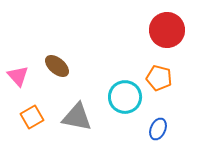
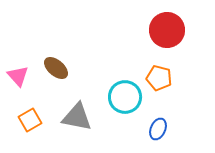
brown ellipse: moved 1 px left, 2 px down
orange square: moved 2 px left, 3 px down
